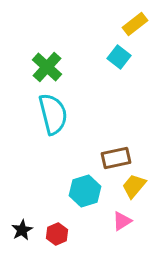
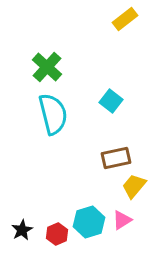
yellow rectangle: moved 10 px left, 5 px up
cyan square: moved 8 px left, 44 px down
cyan hexagon: moved 4 px right, 31 px down
pink triangle: moved 1 px up
